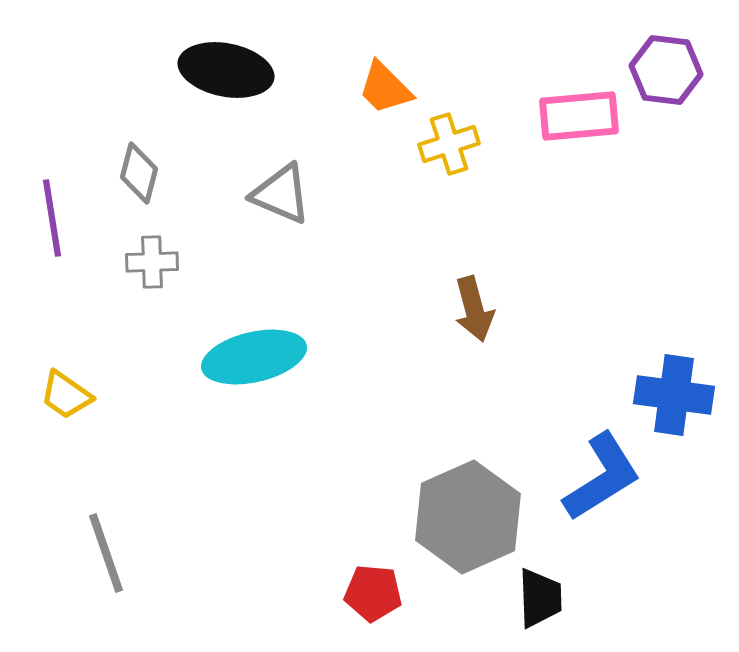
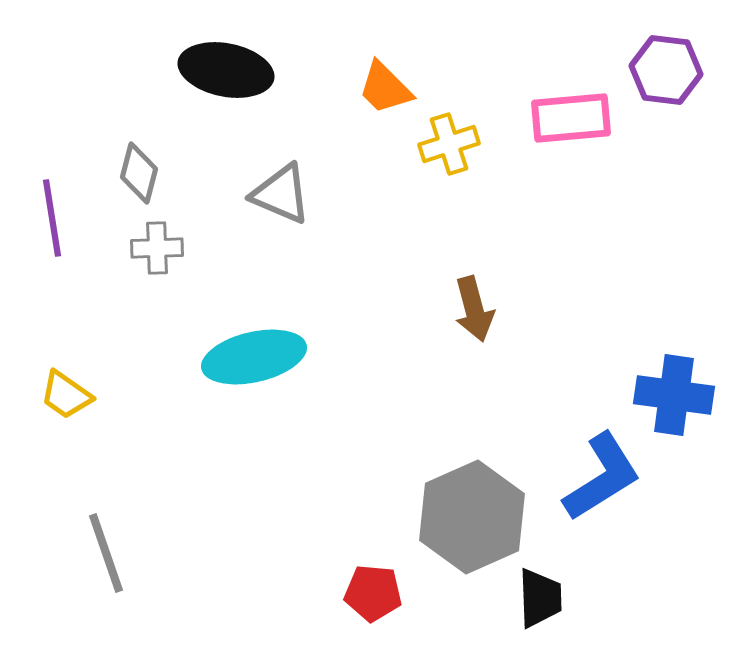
pink rectangle: moved 8 px left, 2 px down
gray cross: moved 5 px right, 14 px up
gray hexagon: moved 4 px right
